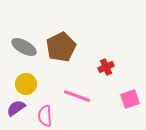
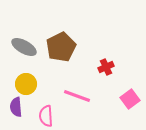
pink square: rotated 18 degrees counterclockwise
purple semicircle: moved 1 px up; rotated 60 degrees counterclockwise
pink semicircle: moved 1 px right
